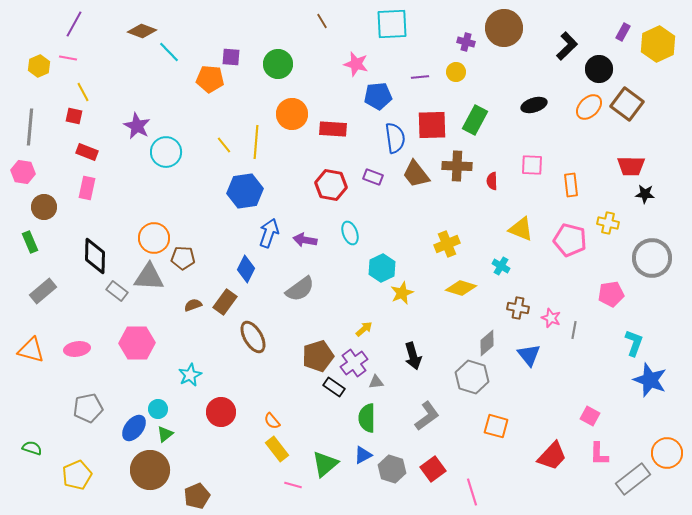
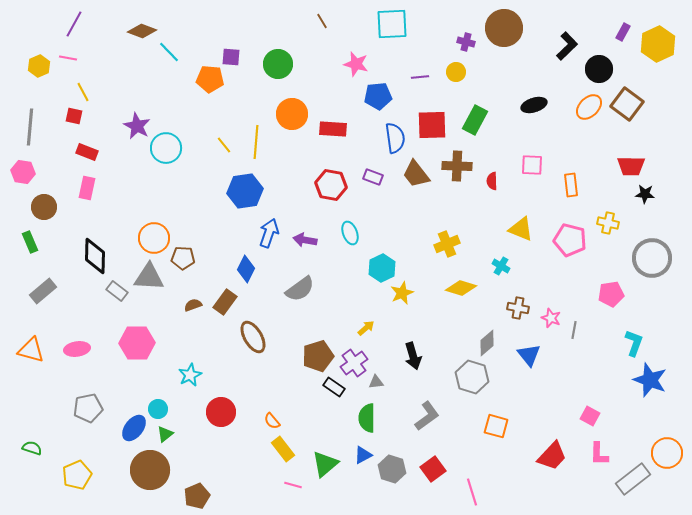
cyan circle at (166, 152): moved 4 px up
yellow arrow at (364, 329): moved 2 px right, 1 px up
yellow rectangle at (277, 449): moved 6 px right
